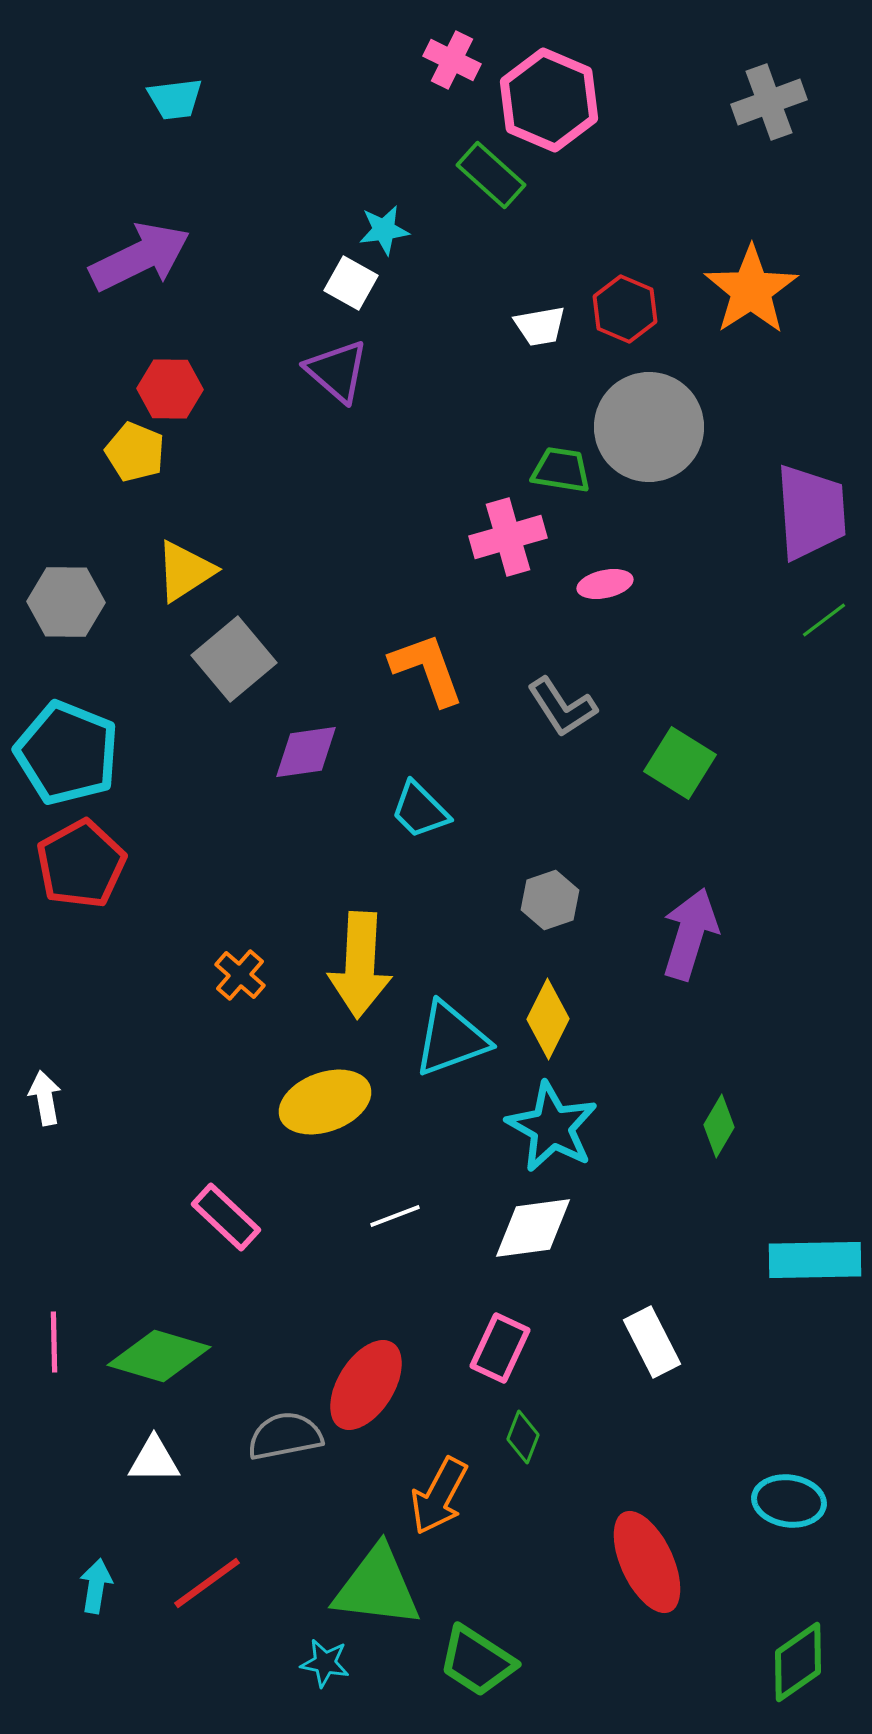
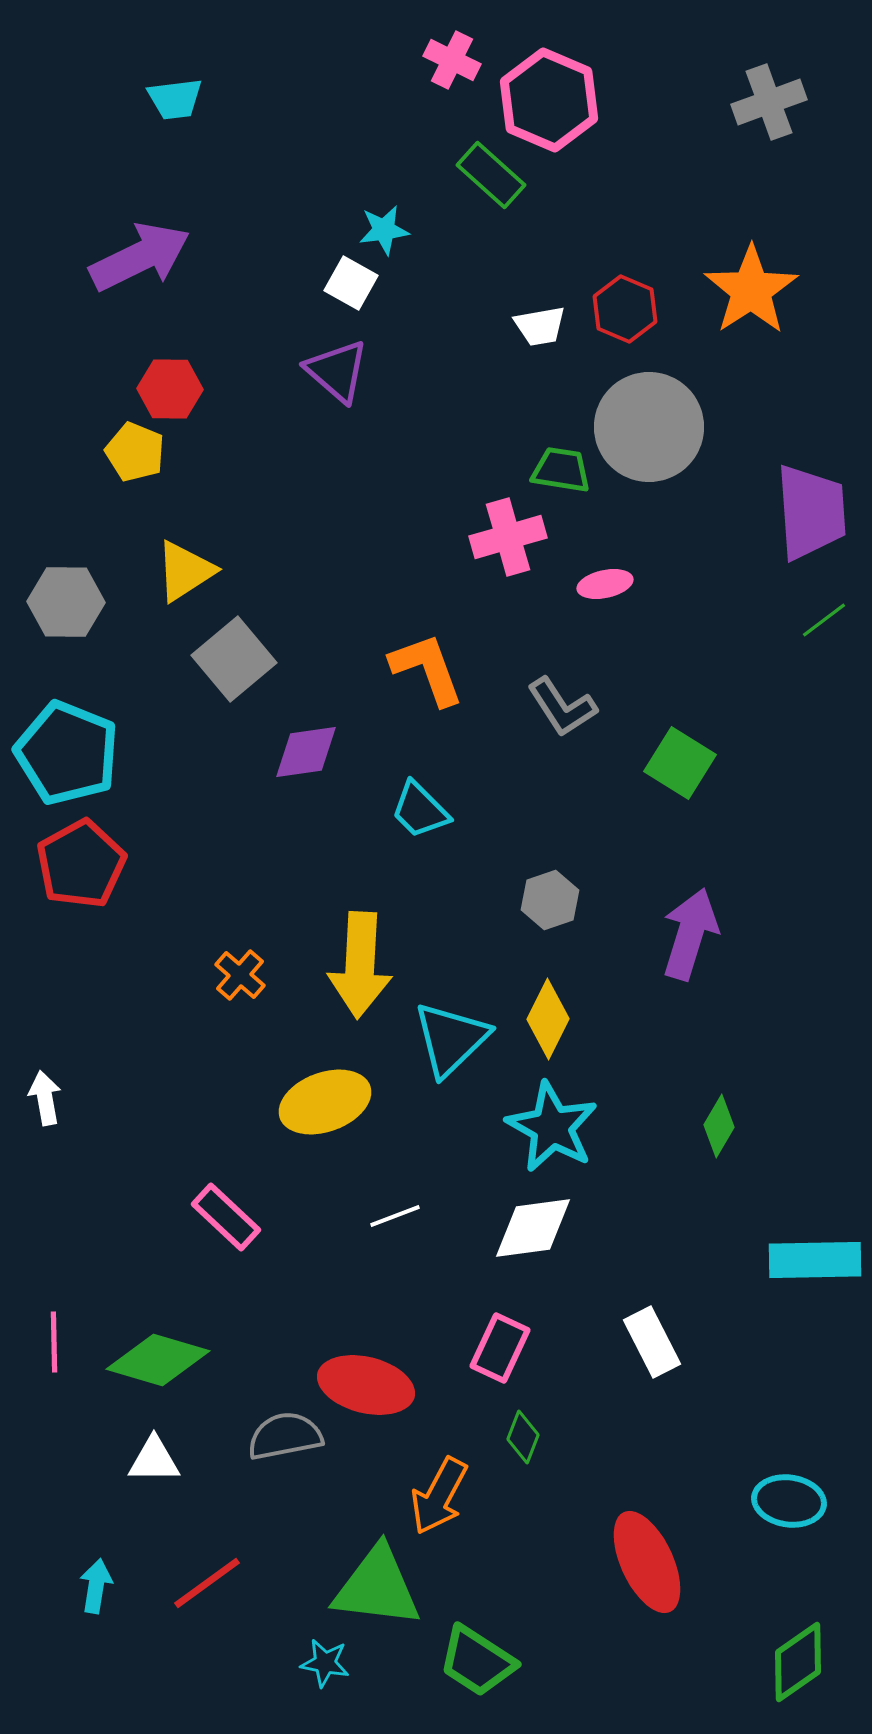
cyan triangle at (451, 1039): rotated 24 degrees counterclockwise
green diamond at (159, 1356): moved 1 px left, 4 px down
red ellipse at (366, 1385): rotated 72 degrees clockwise
